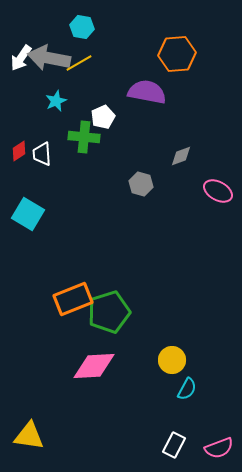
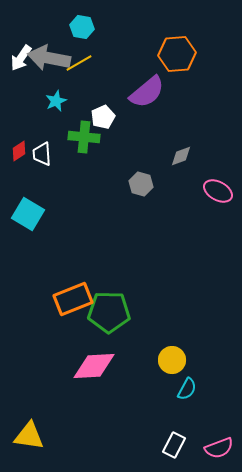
purple semicircle: rotated 129 degrees clockwise
green pentagon: rotated 18 degrees clockwise
